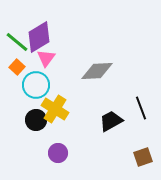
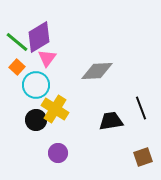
pink triangle: moved 1 px right
black trapezoid: rotated 20 degrees clockwise
